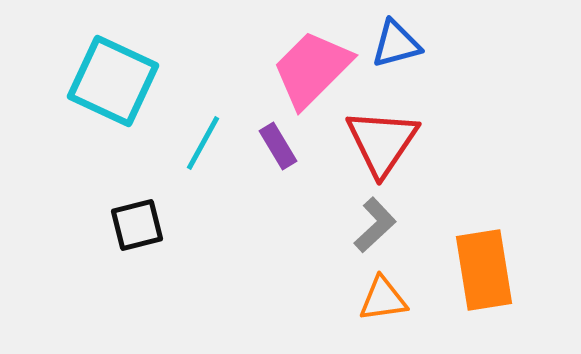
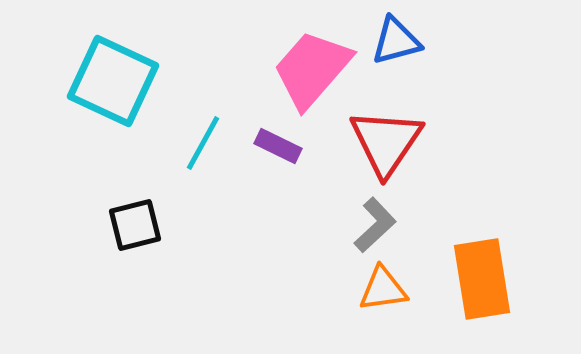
blue triangle: moved 3 px up
pink trapezoid: rotated 4 degrees counterclockwise
red triangle: moved 4 px right
purple rectangle: rotated 33 degrees counterclockwise
black square: moved 2 px left
orange rectangle: moved 2 px left, 9 px down
orange triangle: moved 10 px up
